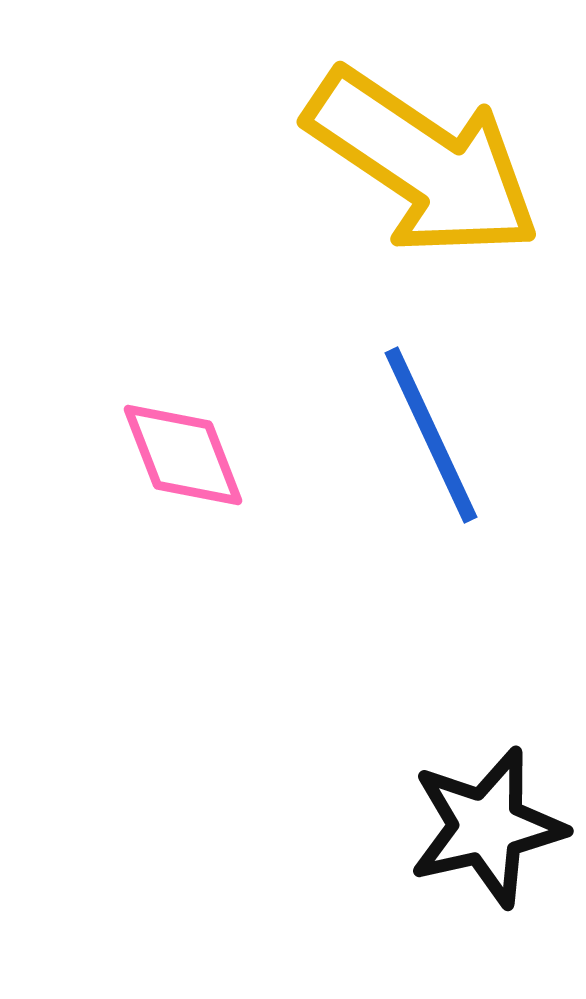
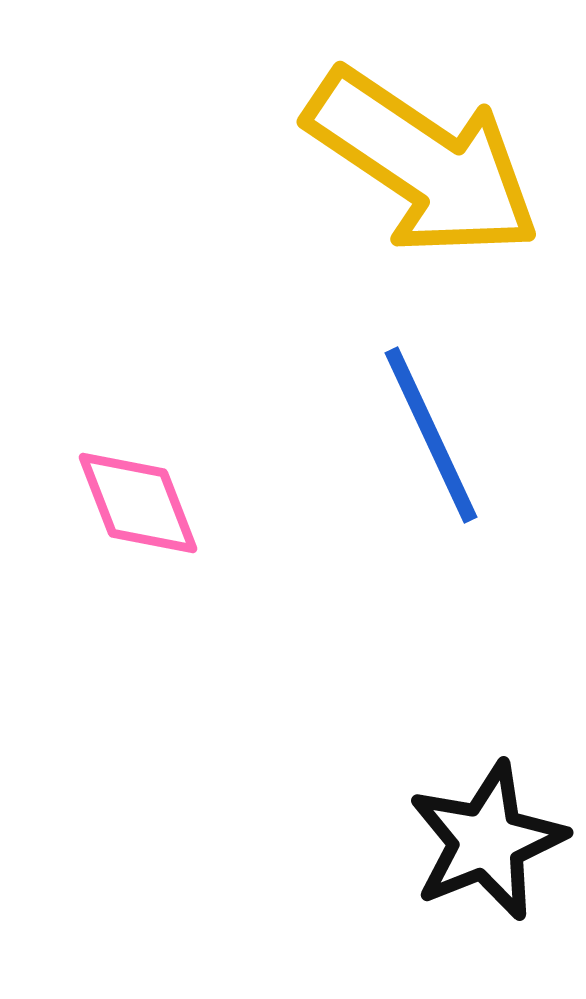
pink diamond: moved 45 px left, 48 px down
black star: moved 14 px down; rotated 9 degrees counterclockwise
